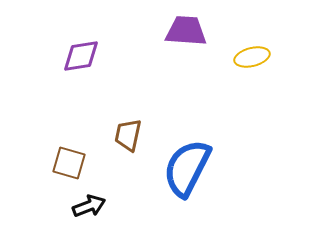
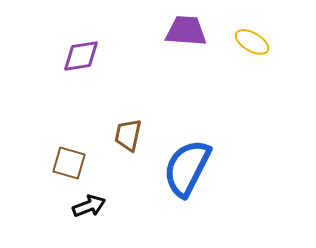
yellow ellipse: moved 15 px up; rotated 44 degrees clockwise
